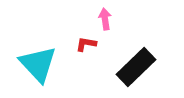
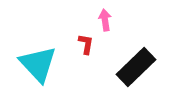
pink arrow: moved 1 px down
red L-shape: rotated 90 degrees clockwise
